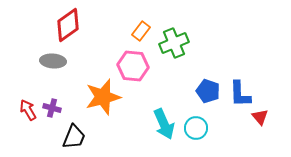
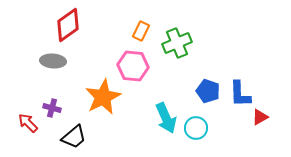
orange rectangle: rotated 12 degrees counterclockwise
green cross: moved 3 px right
orange star: rotated 12 degrees counterclockwise
red arrow: moved 13 px down; rotated 15 degrees counterclockwise
red triangle: rotated 42 degrees clockwise
cyan arrow: moved 2 px right, 6 px up
black trapezoid: rotated 28 degrees clockwise
